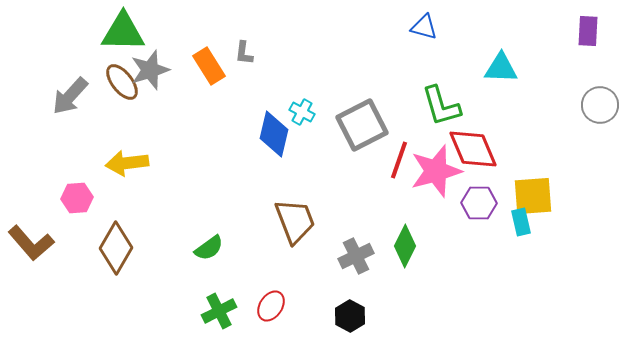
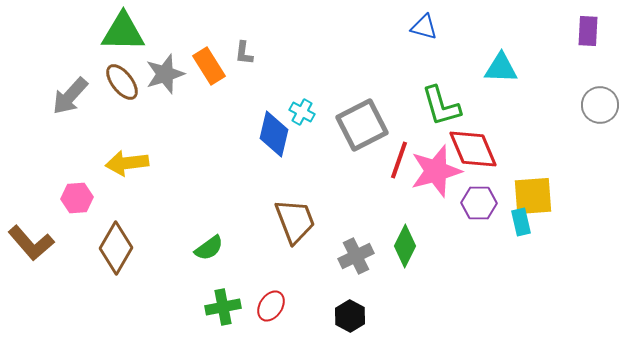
gray star: moved 15 px right, 4 px down
green cross: moved 4 px right, 4 px up; rotated 16 degrees clockwise
